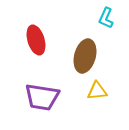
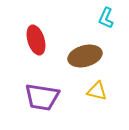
brown ellipse: rotated 60 degrees clockwise
yellow triangle: rotated 20 degrees clockwise
